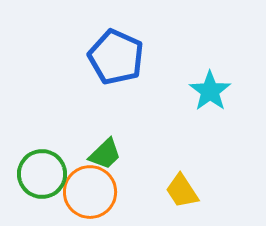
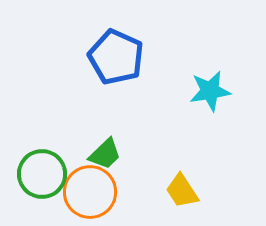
cyan star: rotated 27 degrees clockwise
